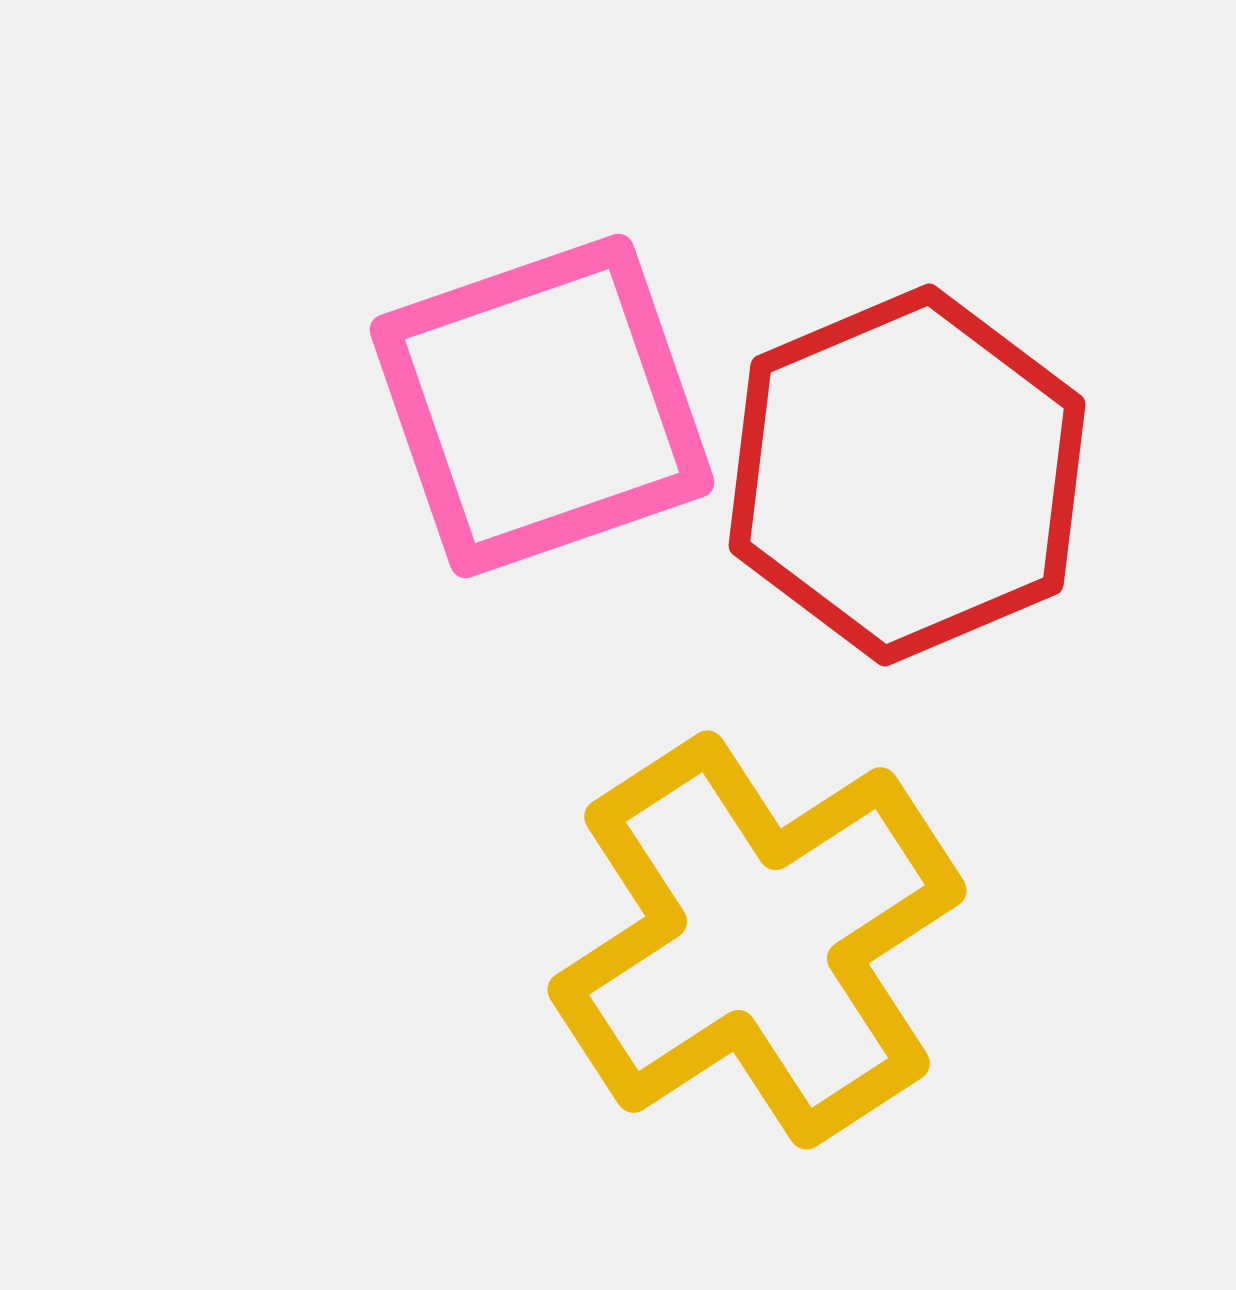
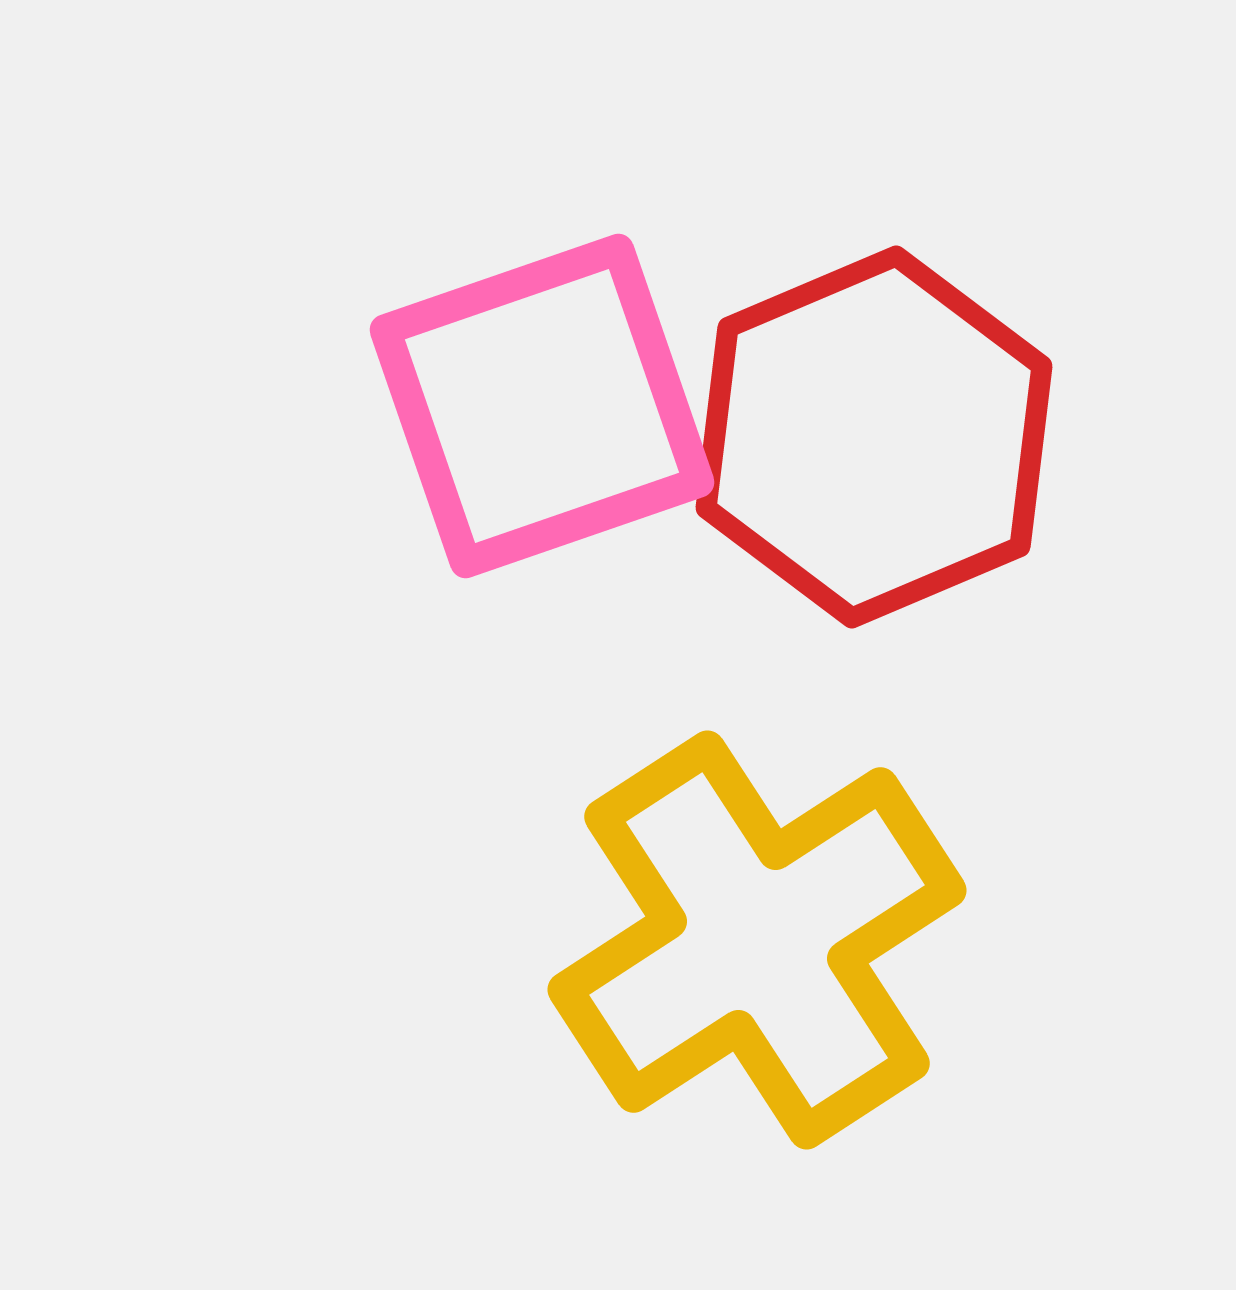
red hexagon: moved 33 px left, 38 px up
